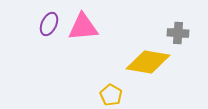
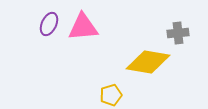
gray cross: rotated 10 degrees counterclockwise
yellow pentagon: rotated 25 degrees clockwise
